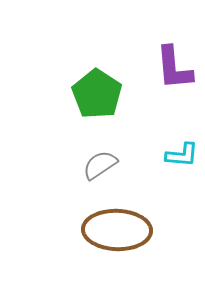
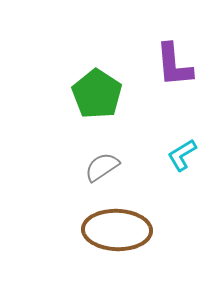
purple L-shape: moved 3 px up
cyan L-shape: rotated 144 degrees clockwise
gray semicircle: moved 2 px right, 2 px down
